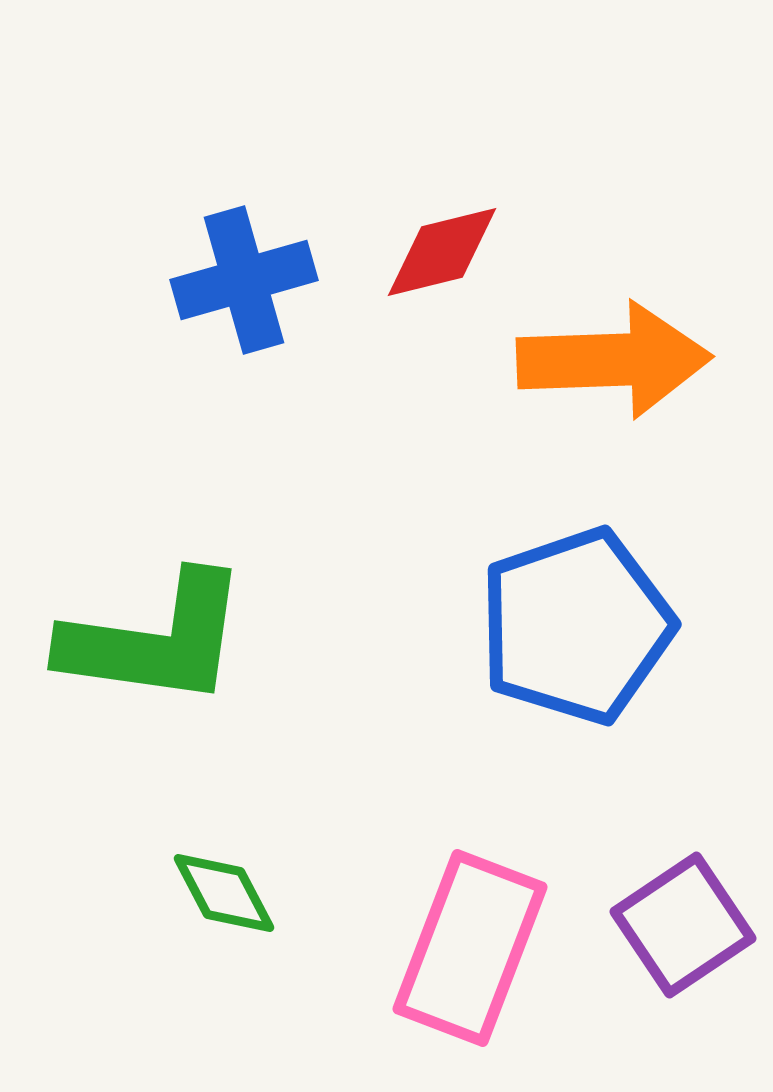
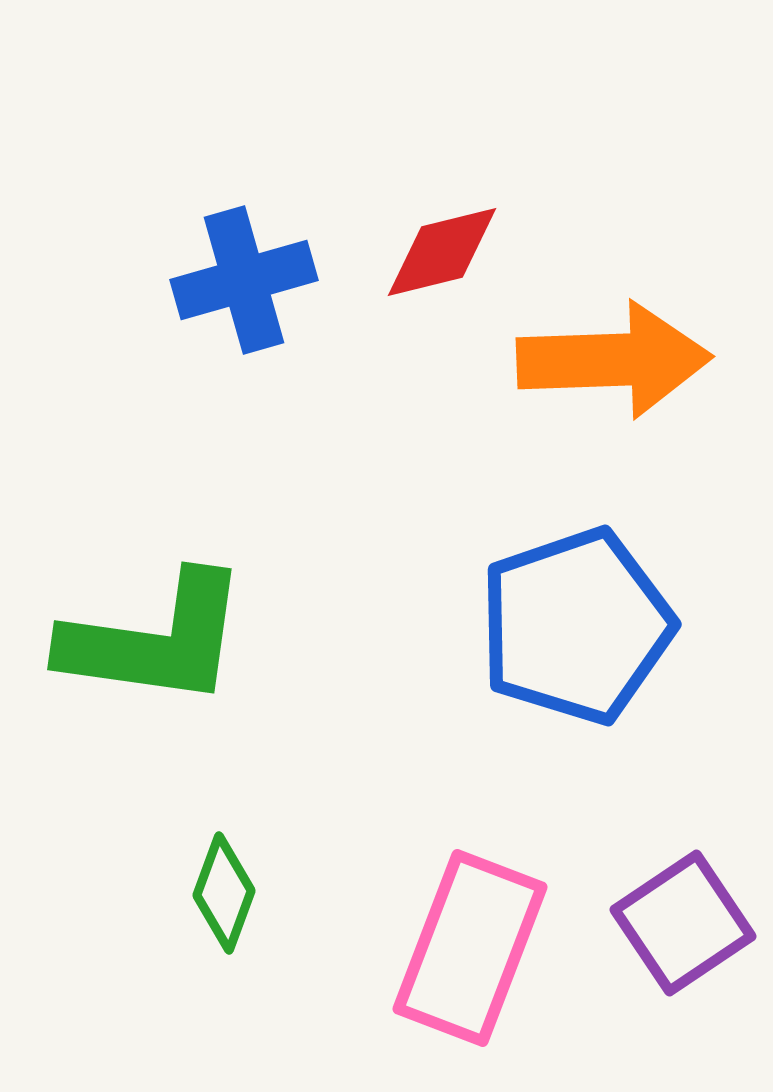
green diamond: rotated 48 degrees clockwise
purple square: moved 2 px up
